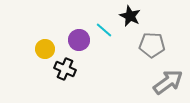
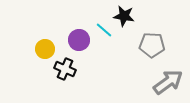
black star: moved 6 px left; rotated 15 degrees counterclockwise
